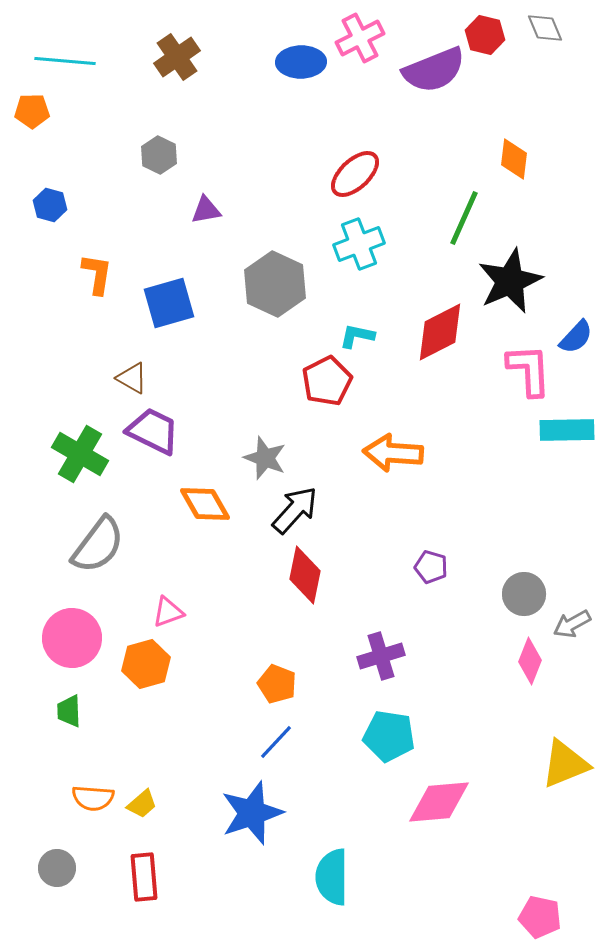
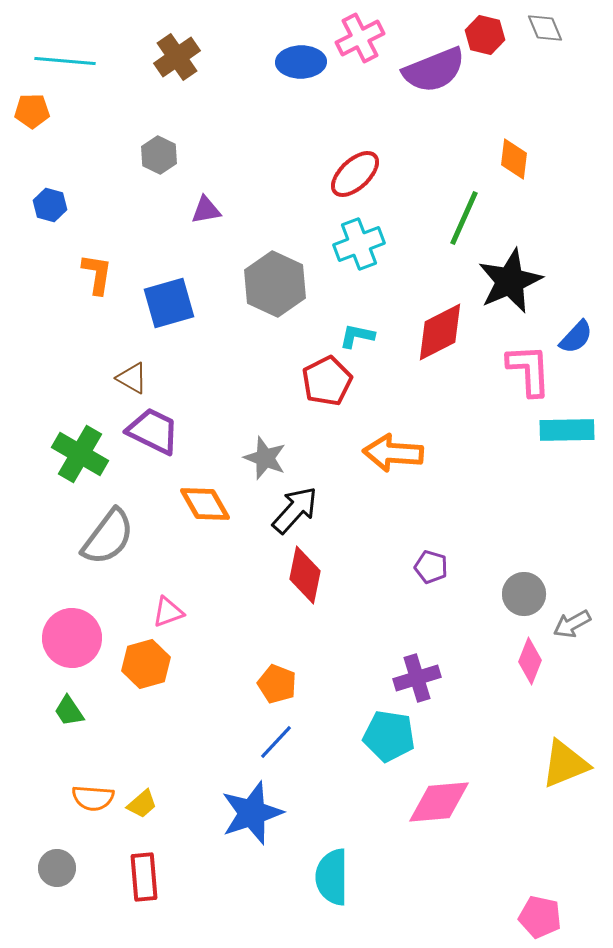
gray semicircle at (98, 545): moved 10 px right, 8 px up
purple cross at (381, 656): moved 36 px right, 22 px down
green trapezoid at (69, 711): rotated 32 degrees counterclockwise
